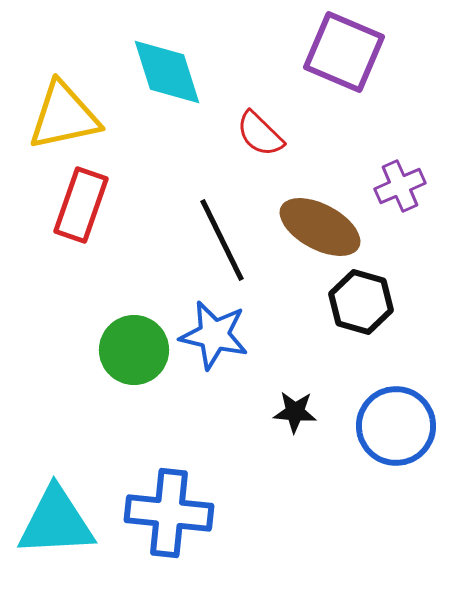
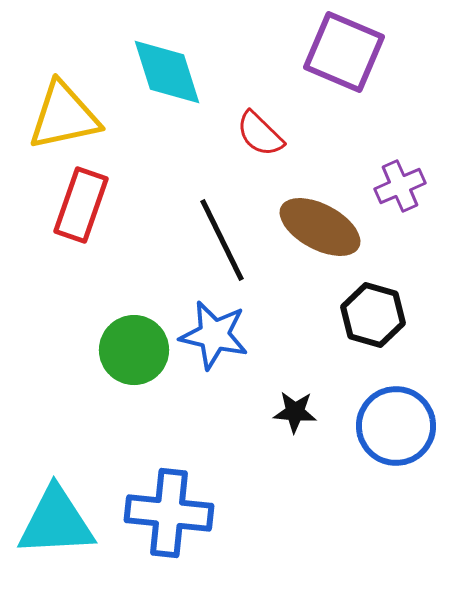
black hexagon: moved 12 px right, 13 px down
